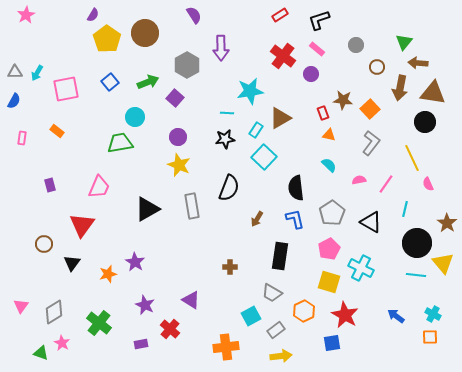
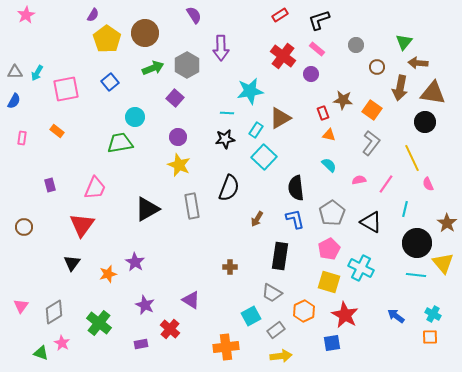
green arrow at (148, 82): moved 5 px right, 14 px up
orange square at (370, 109): moved 2 px right, 1 px down; rotated 12 degrees counterclockwise
pink trapezoid at (99, 187): moved 4 px left, 1 px down
brown circle at (44, 244): moved 20 px left, 17 px up
